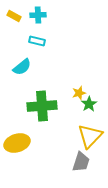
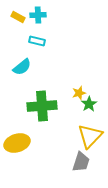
yellow rectangle: moved 4 px right, 1 px down
